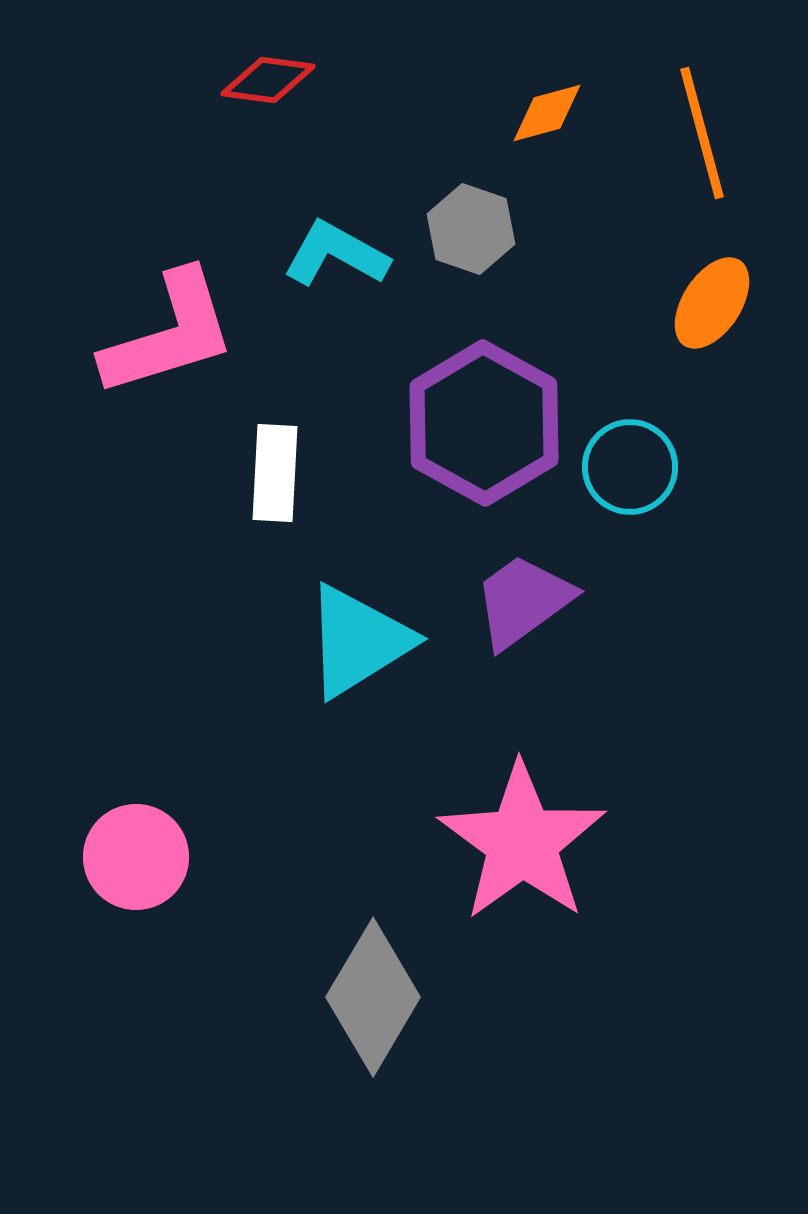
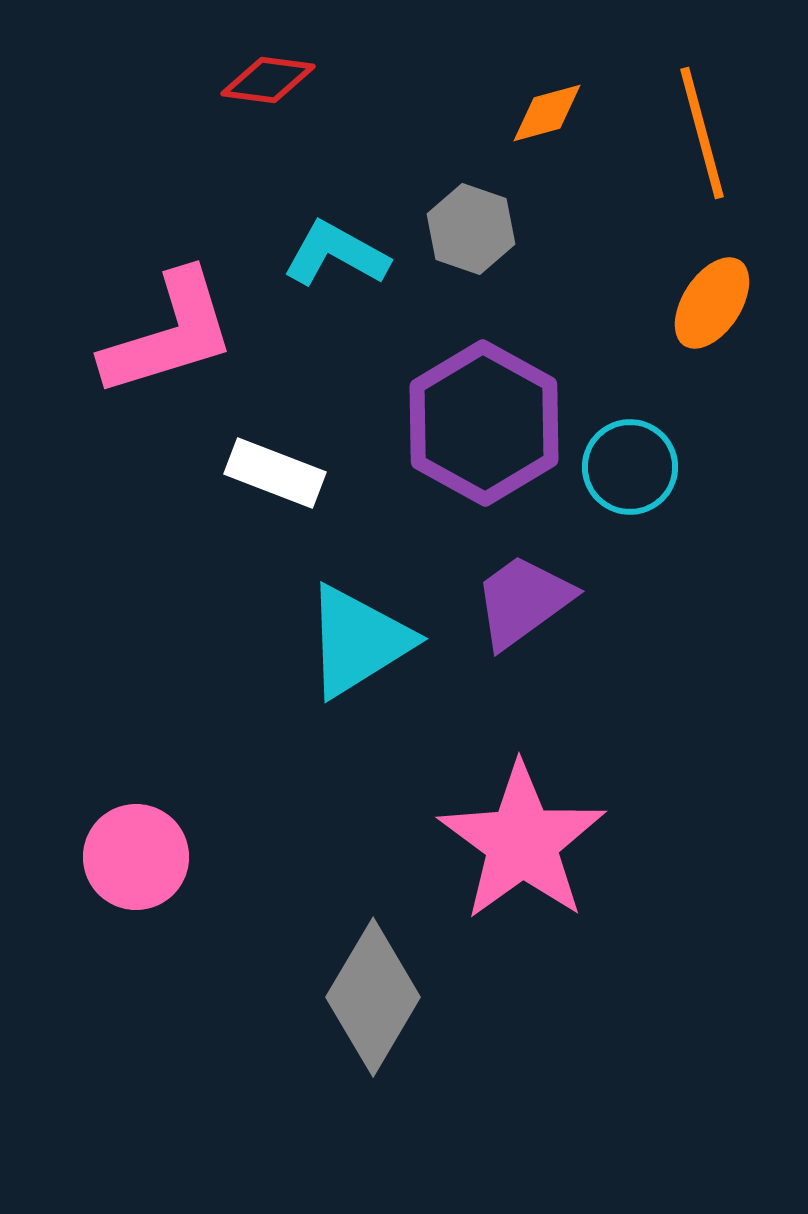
white rectangle: rotated 72 degrees counterclockwise
